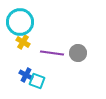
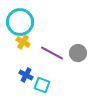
purple line: rotated 20 degrees clockwise
cyan square: moved 5 px right, 4 px down
